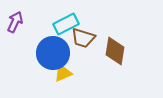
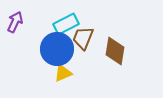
brown trapezoid: rotated 95 degrees clockwise
blue circle: moved 4 px right, 4 px up
